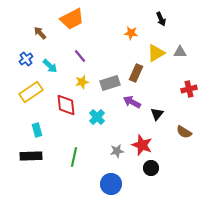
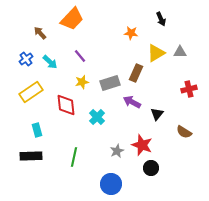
orange trapezoid: rotated 20 degrees counterclockwise
cyan arrow: moved 4 px up
gray star: rotated 16 degrees counterclockwise
